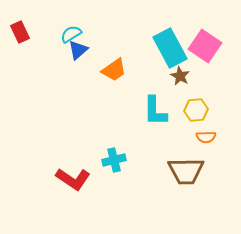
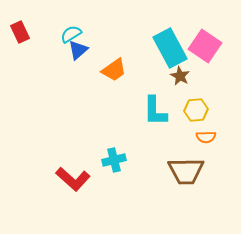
red L-shape: rotated 8 degrees clockwise
